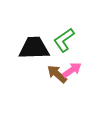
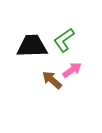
black trapezoid: moved 2 px left, 2 px up
brown arrow: moved 5 px left, 6 px down
